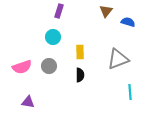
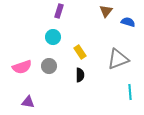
yellow rectangle: rotated 32 degrees counterclockwise
